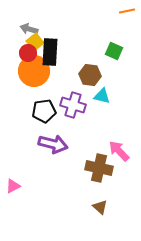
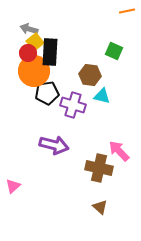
black pentagon: moved 3 px right, 18 px up
purple arrow: moved 1 px right, 1 px down
pink triangle: rotated 14 degrees counterclockwise
